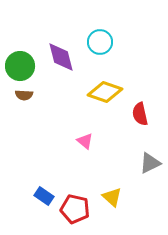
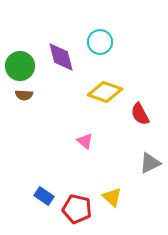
red semicircle: rotated 15 degrees counterclockwise
red pentagon: moved 2 px right
